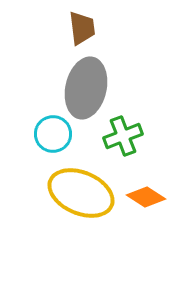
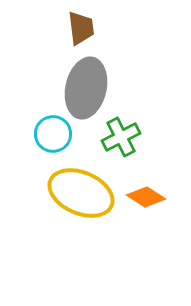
brown trapezoid: moved 1 px left
green cross: moved 2 px left, 1 px down; rotated 6 degrees counterclockwise
